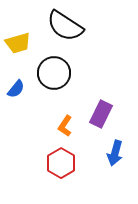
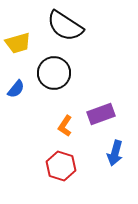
purple rectangle: rotated 44 degrees clockwise
red hexagon: moved 3 px down; rotated 12 degrees counterclockwise
